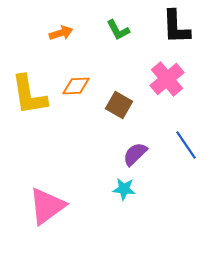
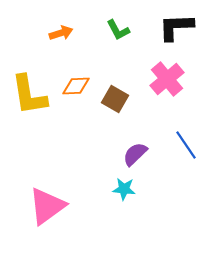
black L-shape: rotated 90 degrees clockwise
brown square: moved 4 px left, 6 px up
